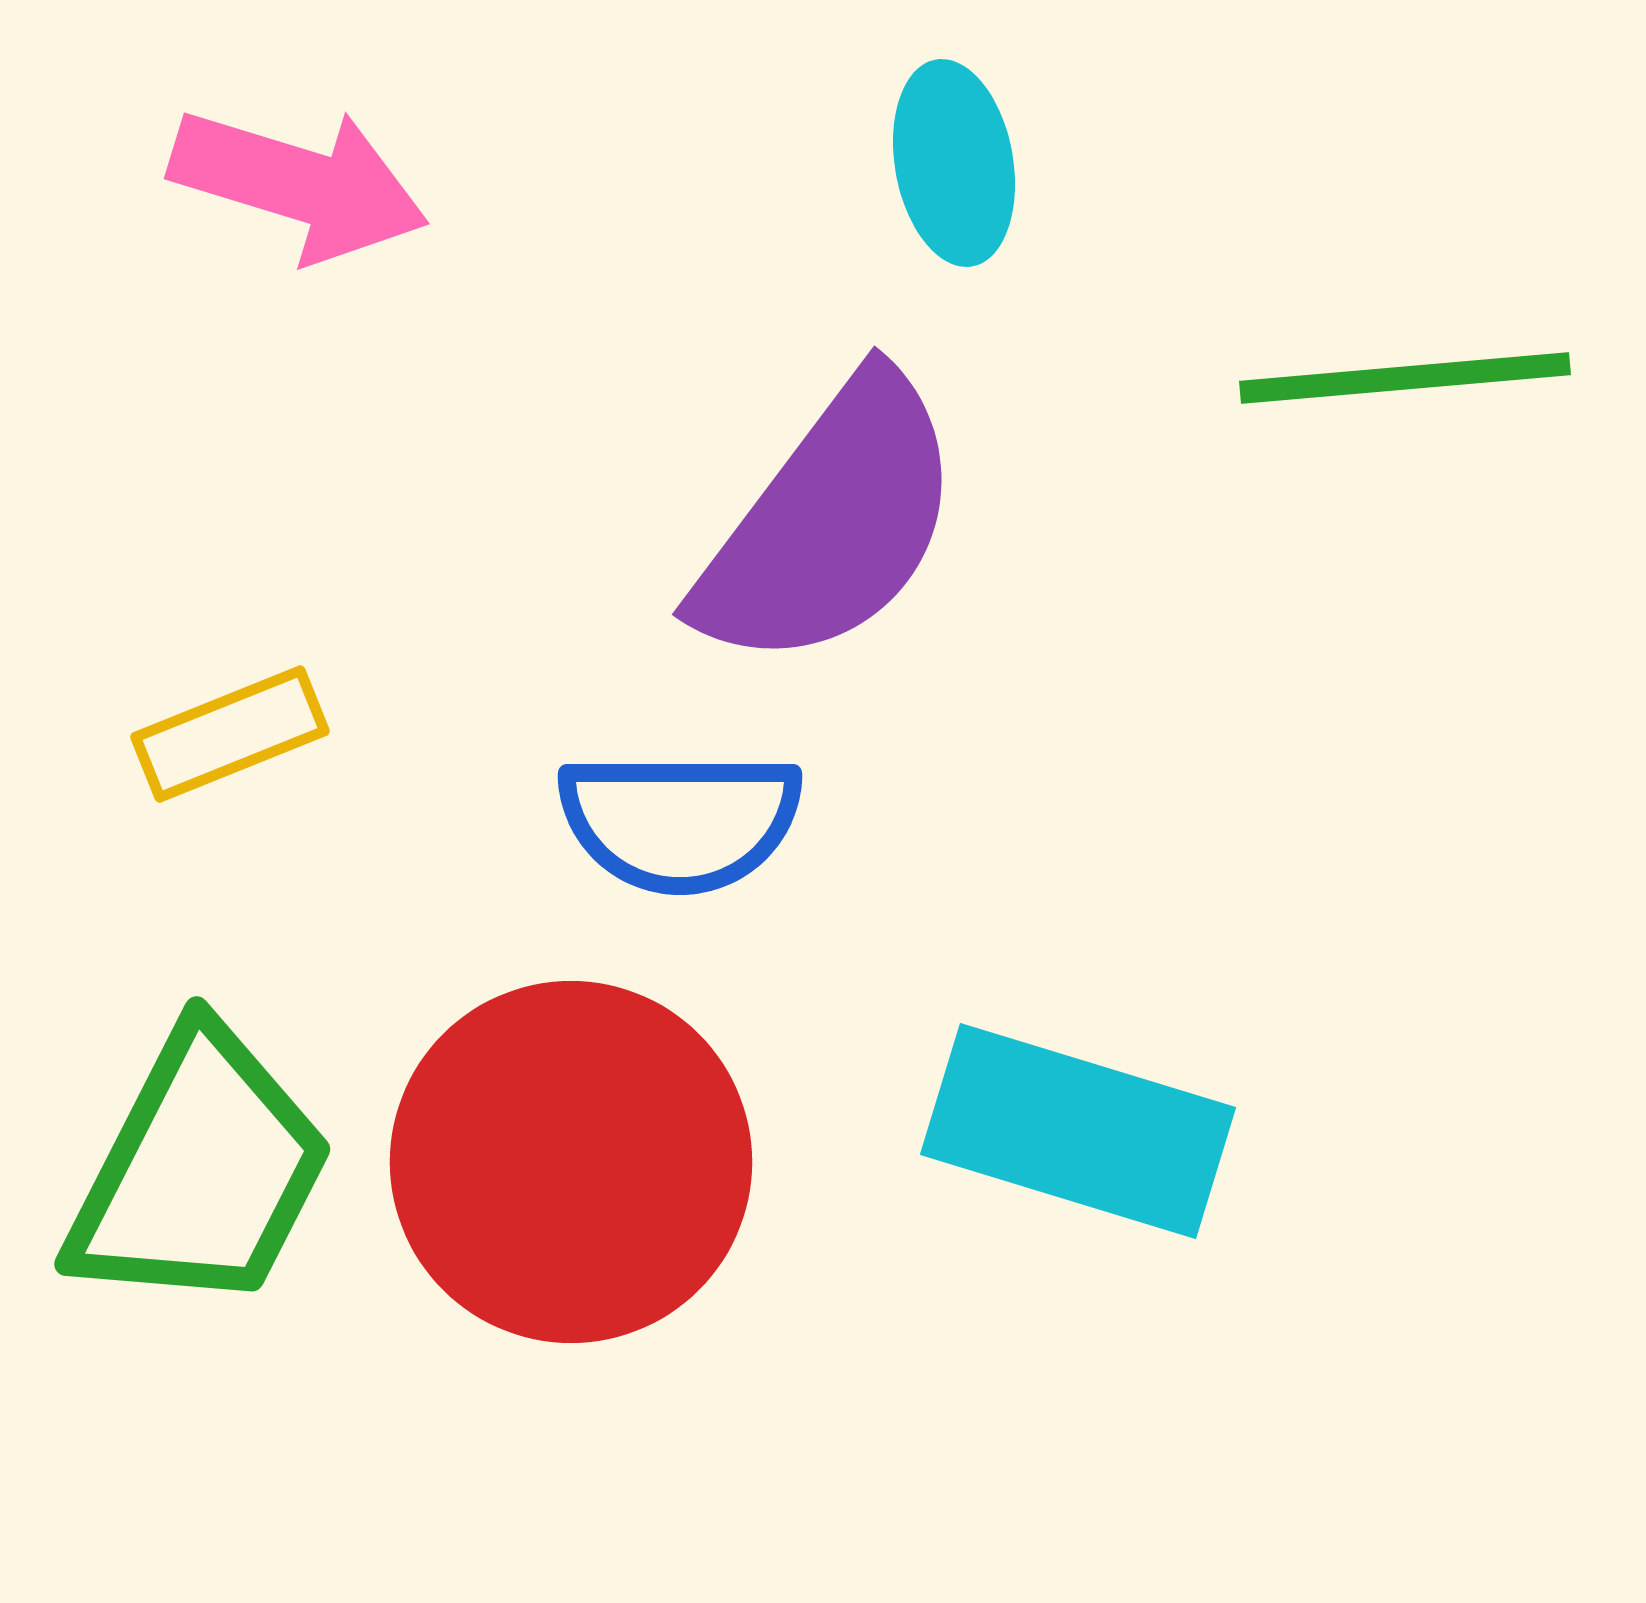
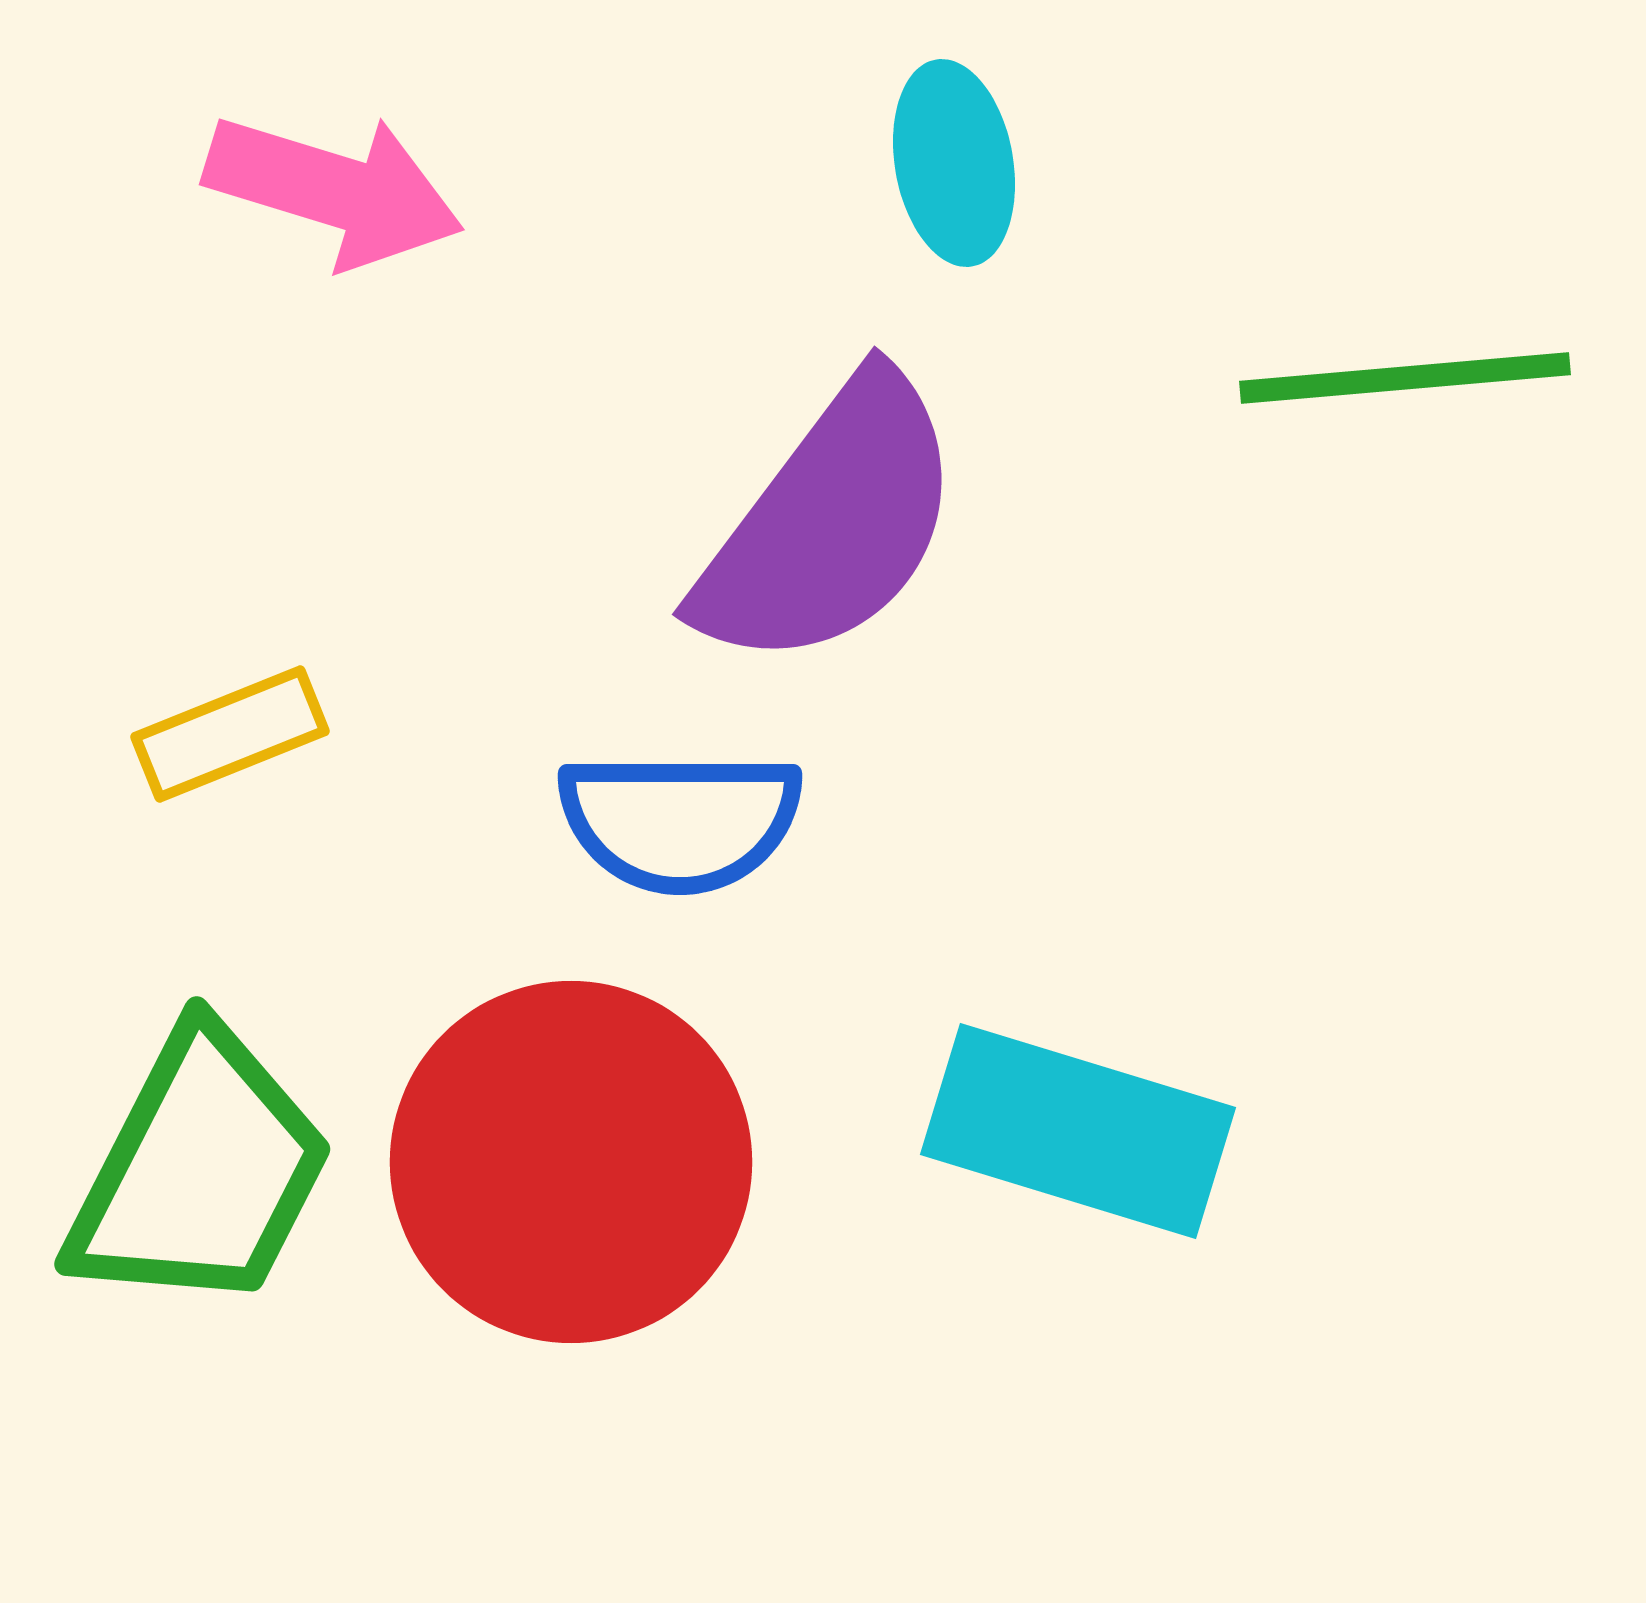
pink arrow: moved 35 px right, 6 px down
